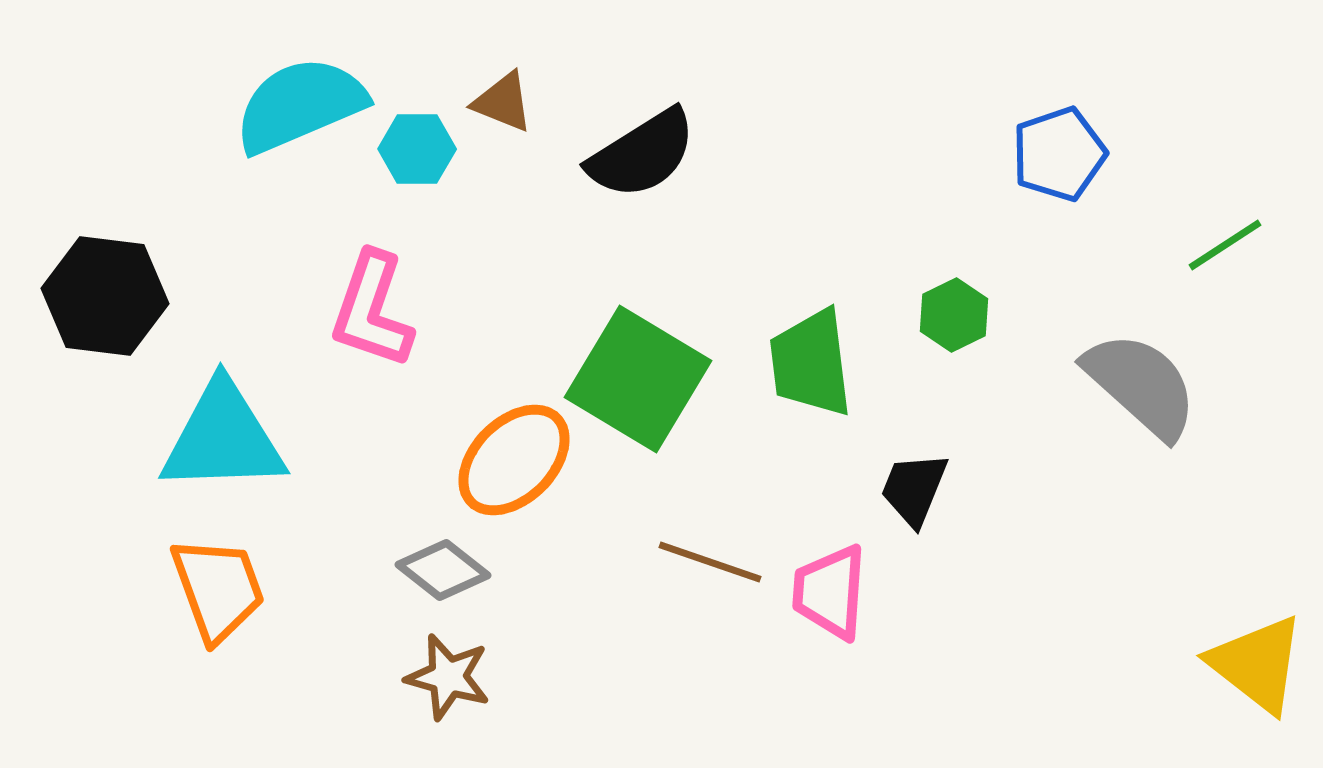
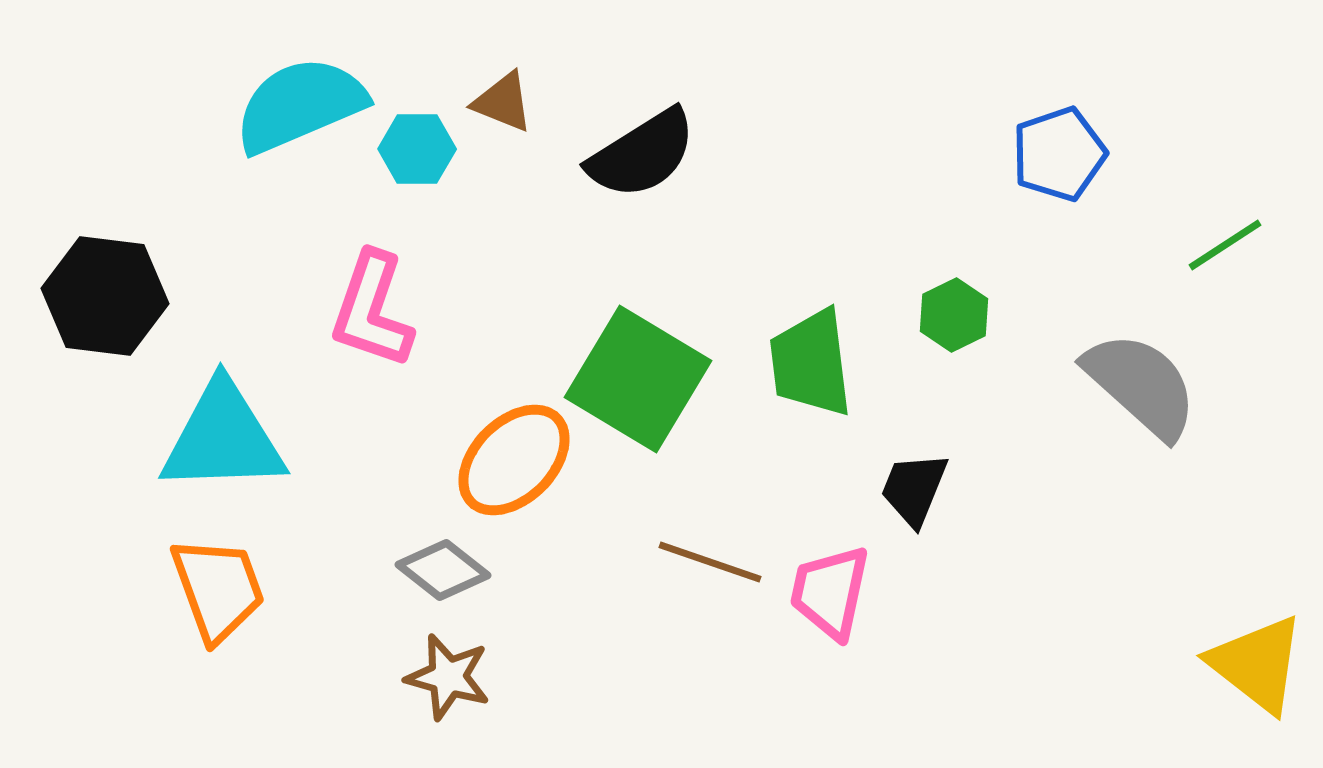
pink trapezoid: rotated 8 degrees clockwise
